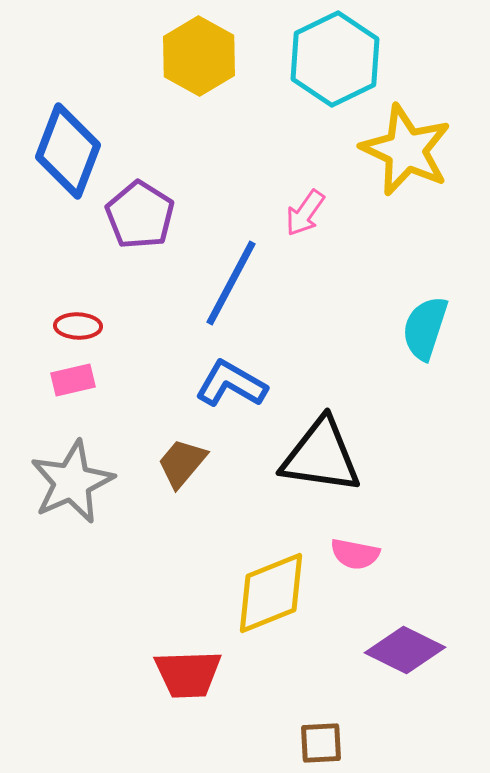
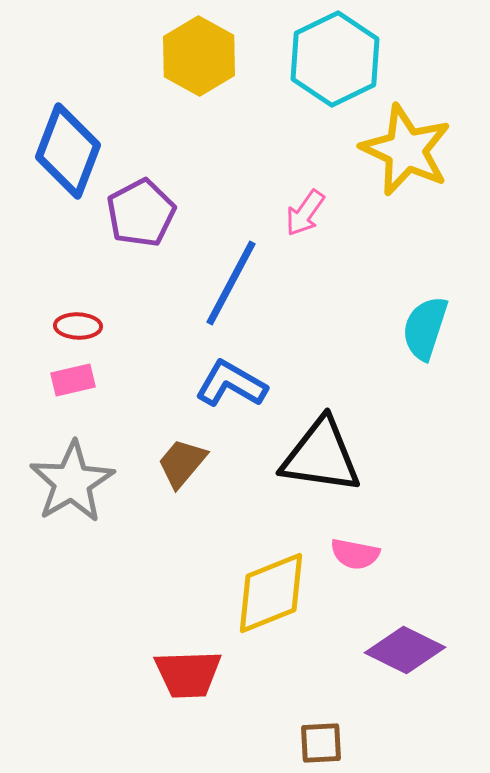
purple pentagon: moved 1 px right, 2 px up; rotated 12 degrees clockwise
gray star: rotated 6 degrees counterclockwise
